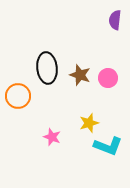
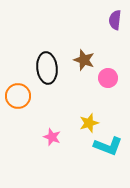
brown star: moved 4 px right, 15 px up
